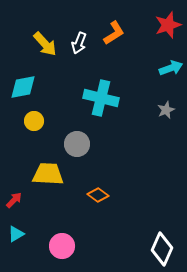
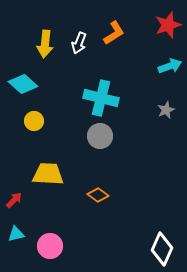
yellow arrow: rotated 48 degrees clockwise
cyan arrow: moved 1 px left, 2 px up
cyan diamond: moved 3 px up; rotated 52 degrees clockwise
gray circle: moved 23 px right, 8 px up
cyan triangle: rotated 18 degrees clockwise
pink circle: moved 12 px left
